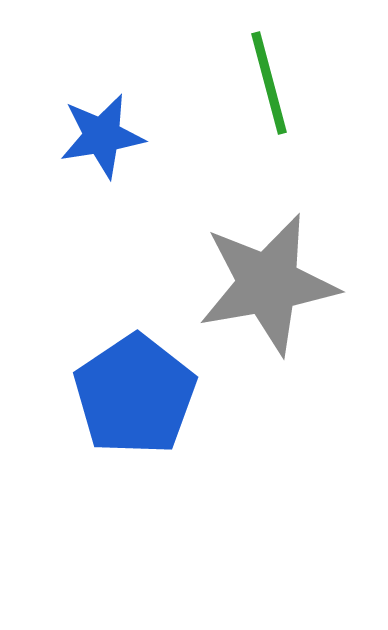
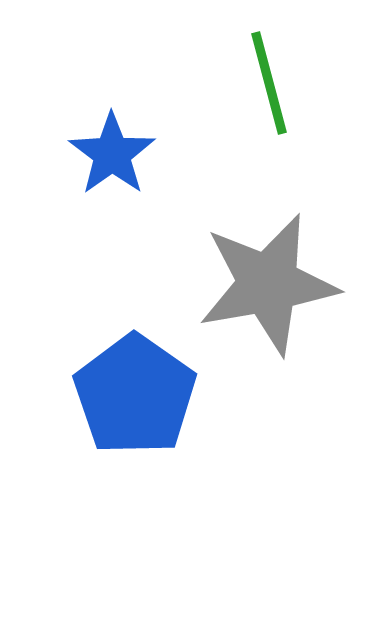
blue star: moved 10 px right, 18 px down; rotated 26 degrees counterclockwise
blue pentagon: rotated 3 degrees counterclockwise
